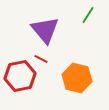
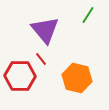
red line: rotated 24 degrees clockwise
red hexagon: rotated 12 degrees clockwise
